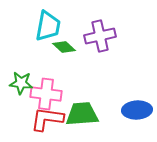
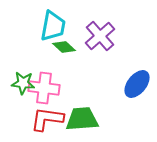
cyan trapezoid: moved 5 px right
purple cross: rotated 28 degrees counterclockwise
green star: moved 2 px right
pink cross: moved 2 px left, 6 px up
blue ellipse: moved 26 px up; rotated 48 degrees counterclockwise
green trapezoid: moved 5 px down
